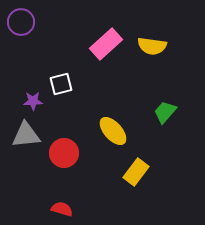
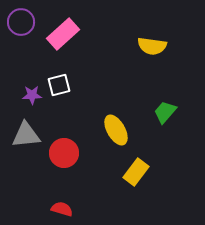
pink rectangle: moved 43 px left, 10 px up
white square: moved 2 px left, 1 px down
purple star: moved 1 px left, 6 px up
yellow ellipse: moved 3 px right, 1 px up; rotated 12 degrees clockwise
